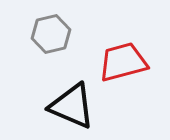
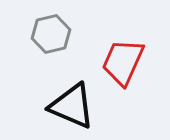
red trapezoid: rotated 51 degrees counterclockwise
